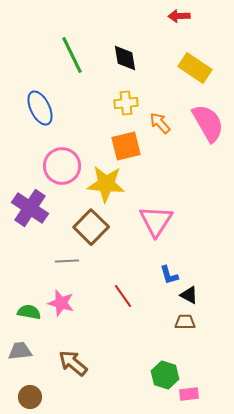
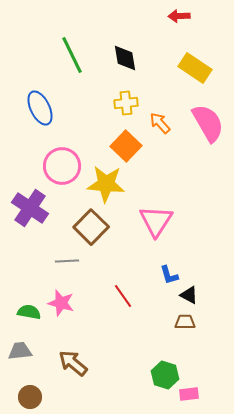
orange square: rotated 32 degrees counterclockwise
